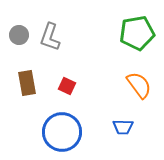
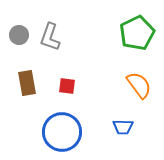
green pentagon: rotated 16 degrees counterclockwise
red square: rotated 18 degrees counterclockwise
